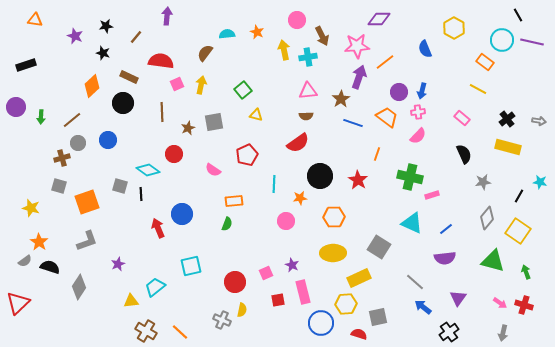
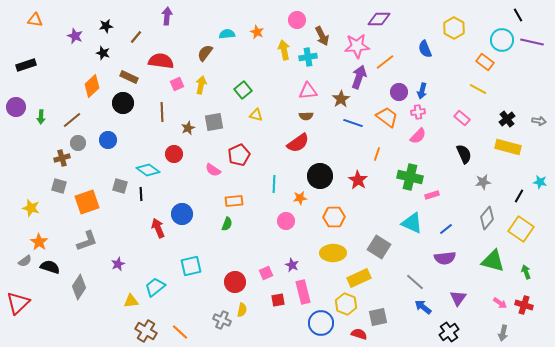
red pentagon at (247, 155): moved 8 px left
yellow square at (518, 231): moved 3 px right, 2 px up
yellow hexagon at (346, 304): rotated 25 degrees clockwise
